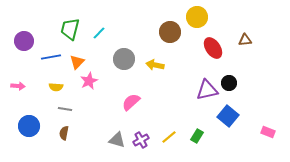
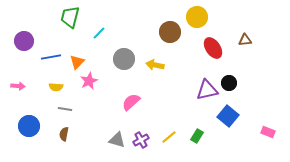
green trapezoid: moved 12 px up
brown semicircle: moved 1 px down
